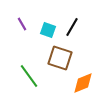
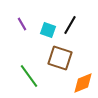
black line: moved 2 px left, 2 px up
